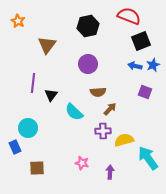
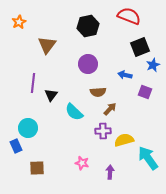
orange star: moved 1 px right, 1 px down; rotated 16 degrees clockwise
black square: moved 1 px left, 6 px down
blue arrow: moved 10 px left, 9 px down
blue rectangle: moved 1 px right, 1 px up
